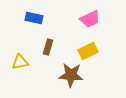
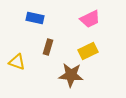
blue rectangle: moved 1 px right
yellow triangle: moved 3 px left; rotated 30 degrees clockwise
